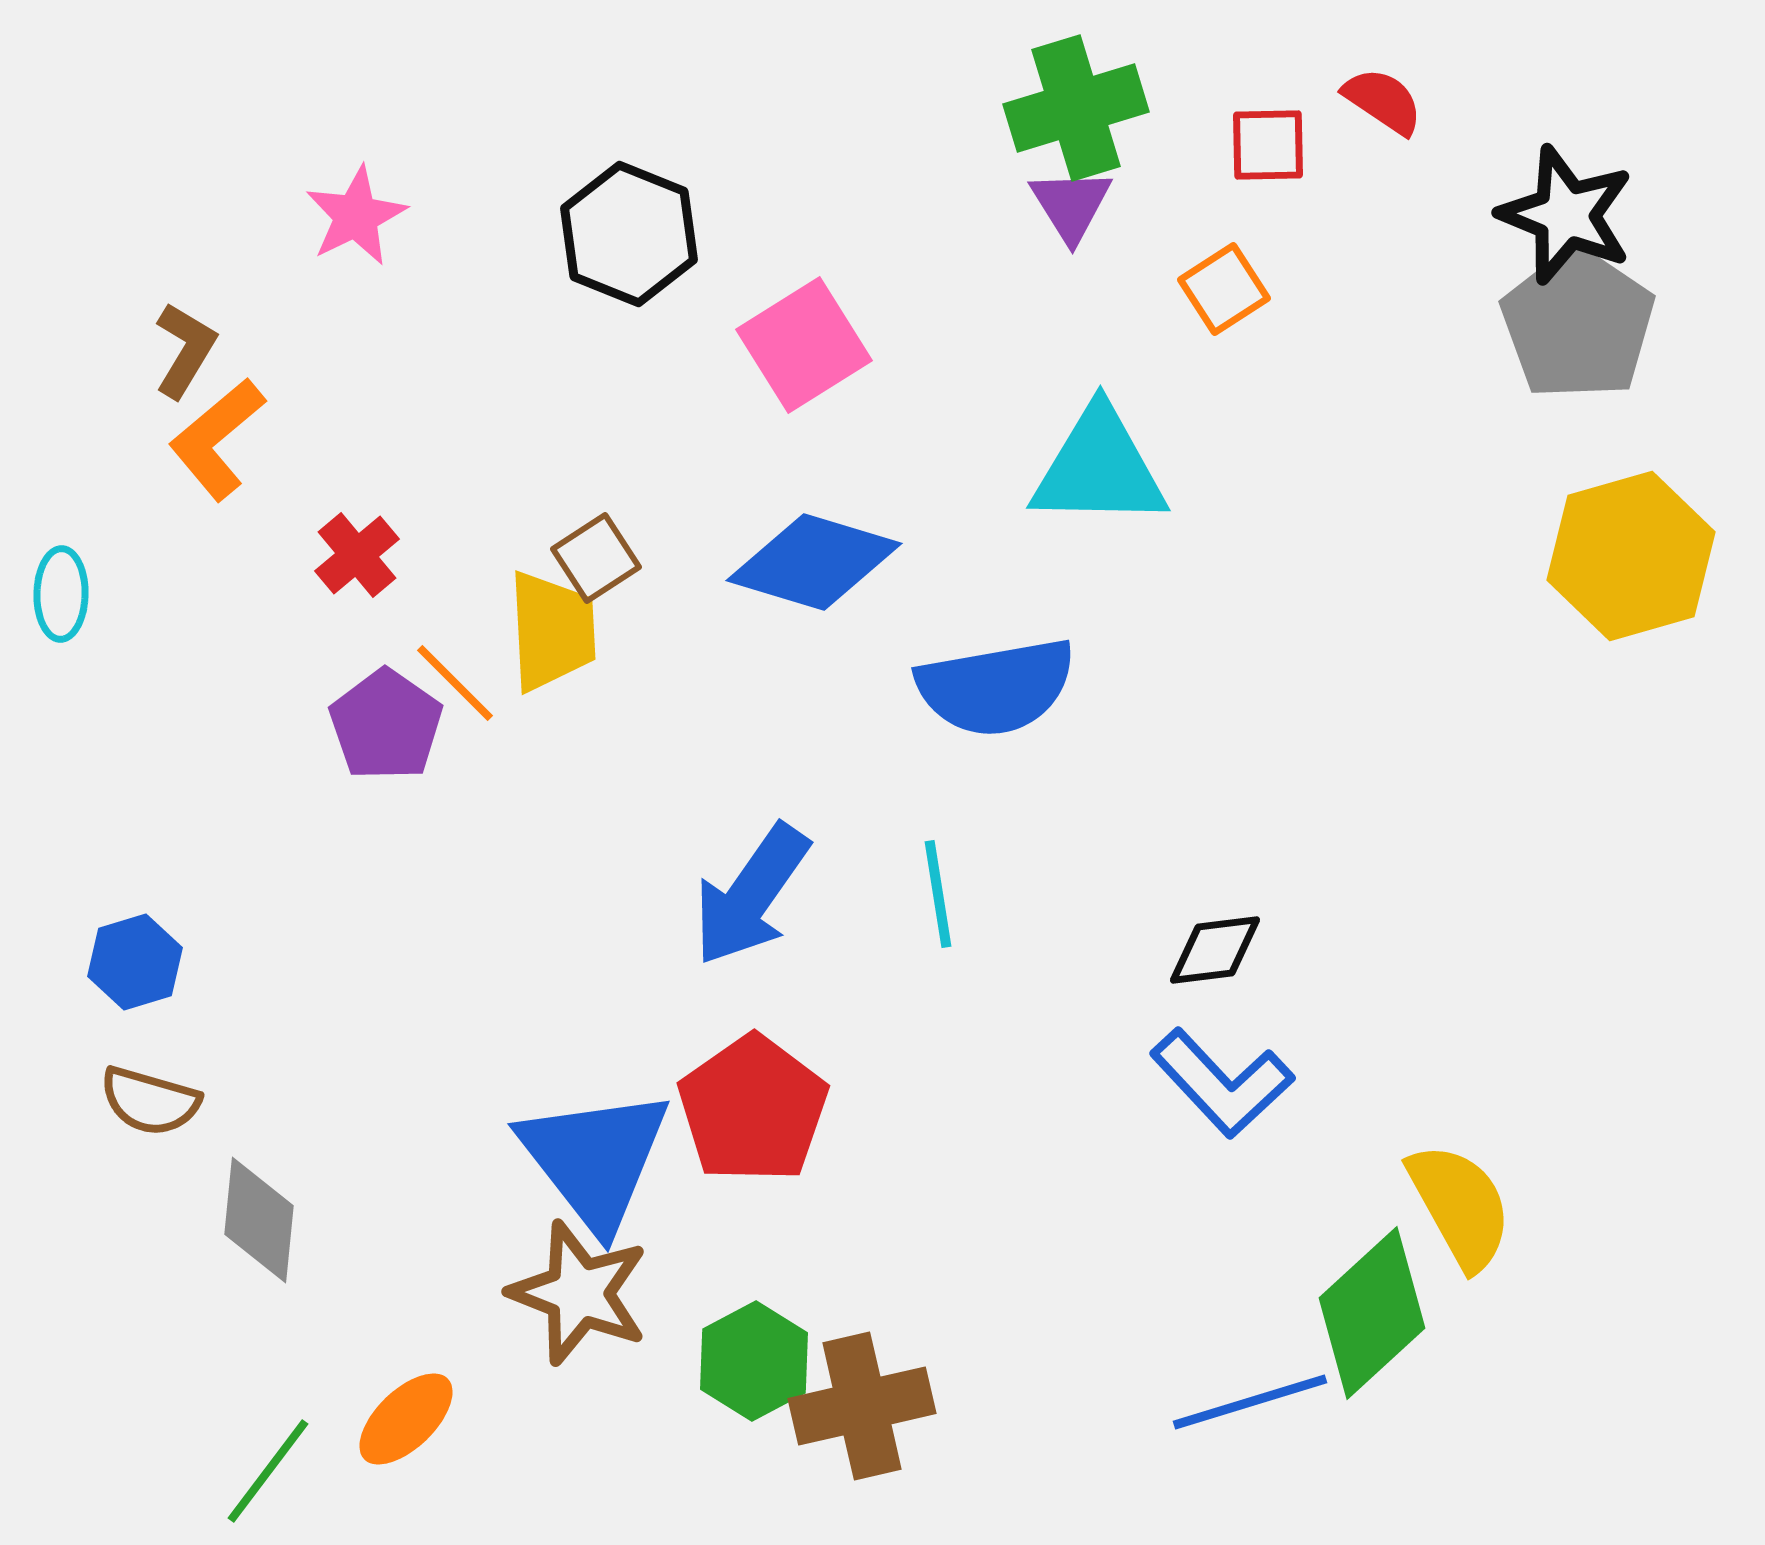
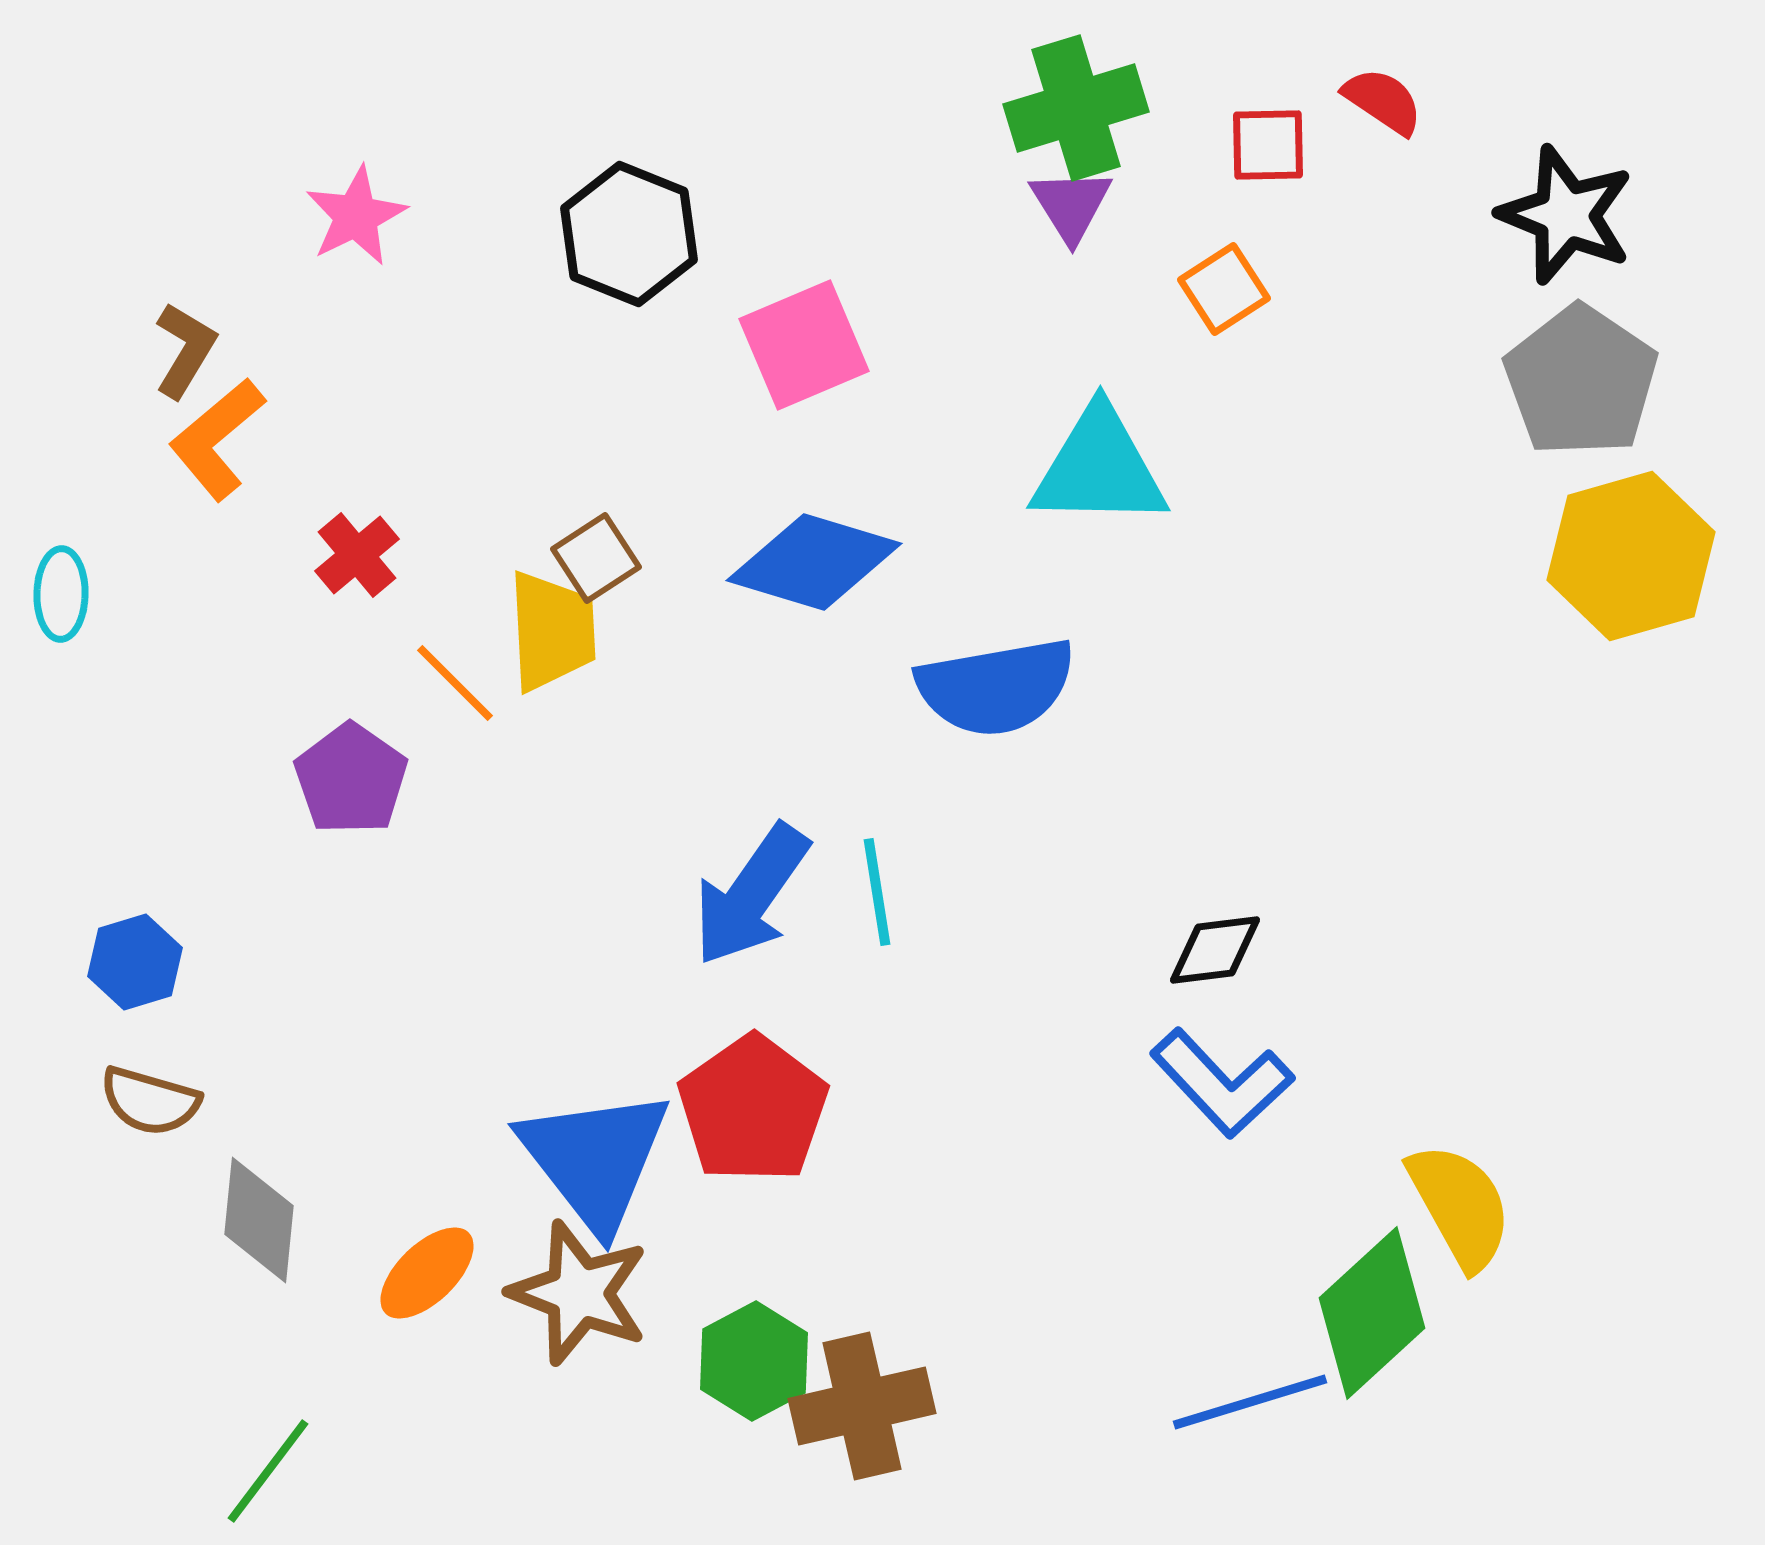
gray pentagon: moved 3 px right, 57 px down
pink square: rotated 9 degrees clockwise
purple pentagon: moved 35 px left, 54 px down
cyan line: moved 61 px left, 2 px up
orange ellipse: moved 21 px right, 146 px up
